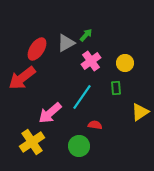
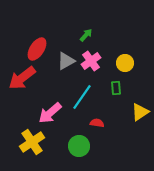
gray triangle: moved 18 px down
red semicircle: moved 2 px right, 2 px up
